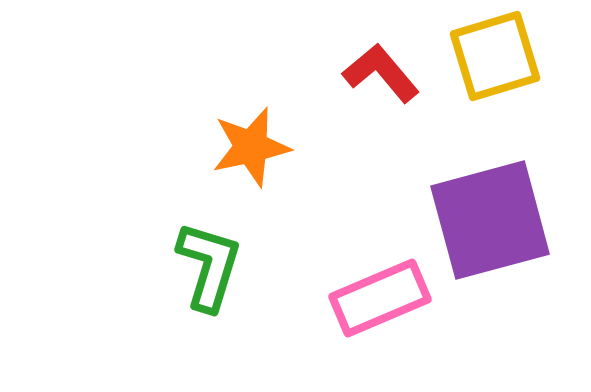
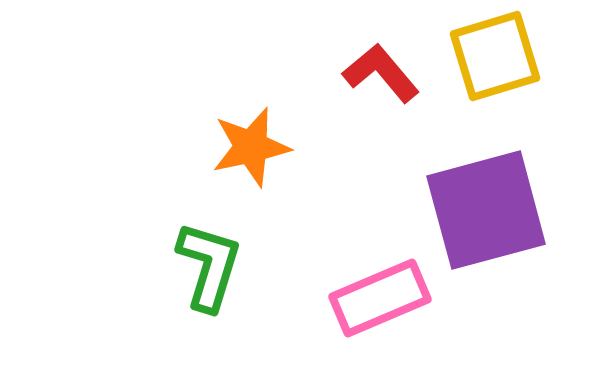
purple square: moved 4 px left, 10 px up
